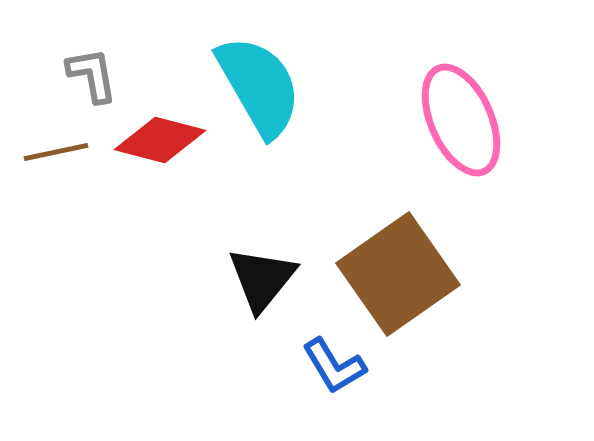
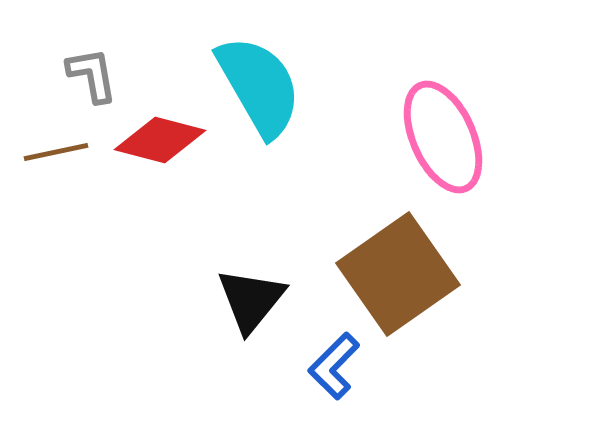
pink ellipse: moved 18 px left, 17 px down
black triangle: moved 11 px left, 21 px down
blue L-shape: rotated 76 degrees clockwise
